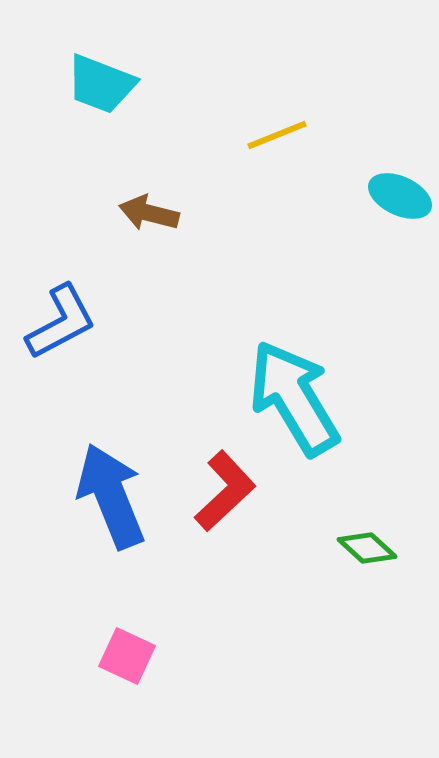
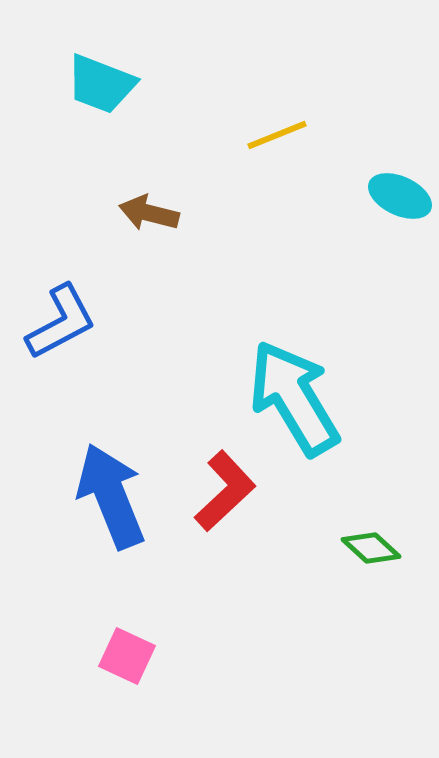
green diamond: moved 4 px right
